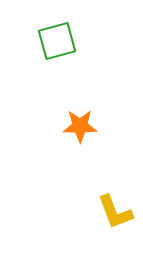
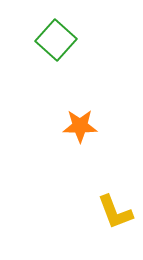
green square: moved 1 px left, 1 px up; rotated 33 degrees counterclockwise
